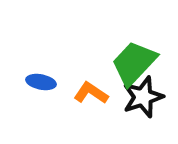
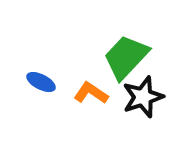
green trapezoid: moved 8 px left, 6 px up
blue ellipse: rotated 16 degrees clockwise
